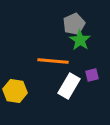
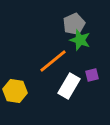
green star: rotated 15 degrees counterclockwise
orange line: rotated 44 degrees counterclockwise
